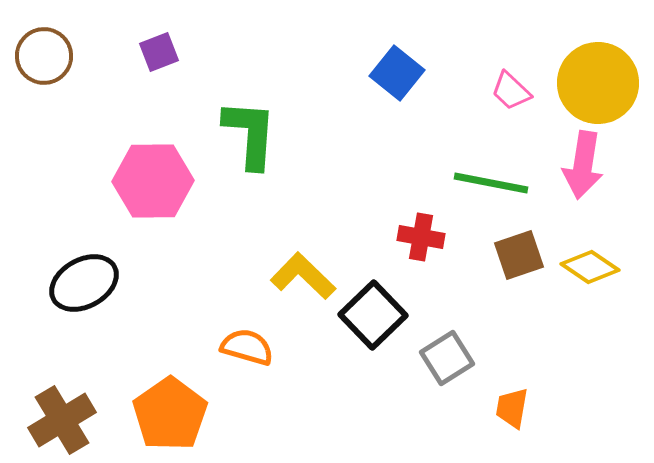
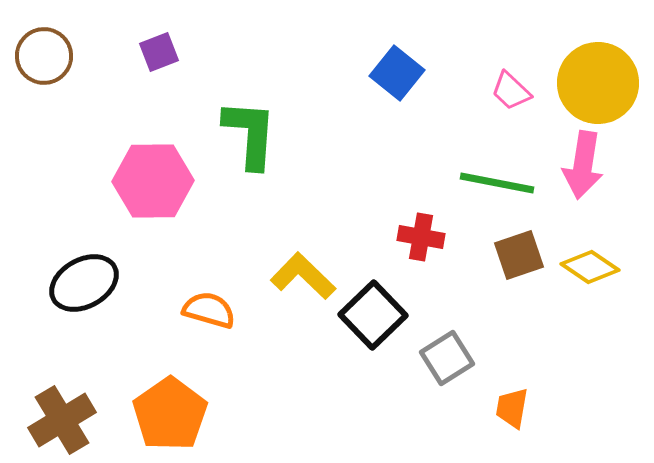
green line: moved 6 px right
orange semicircle: moved 38 px left, 37 px up
